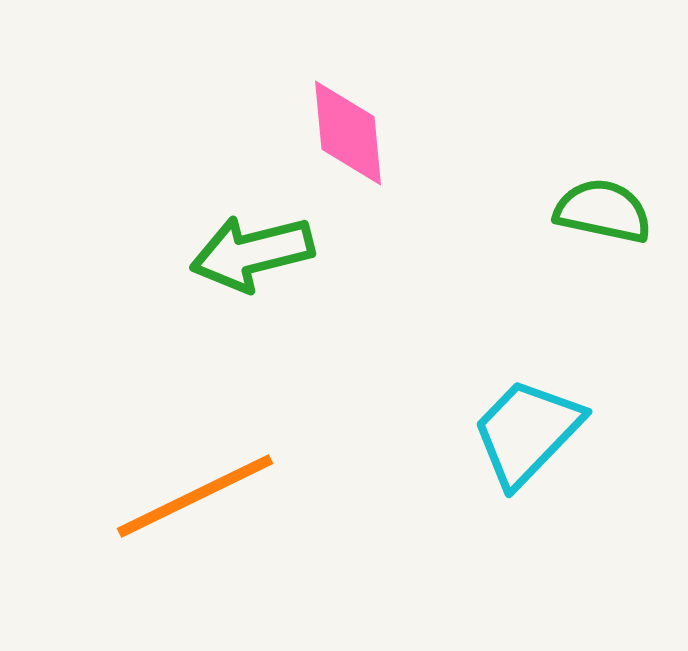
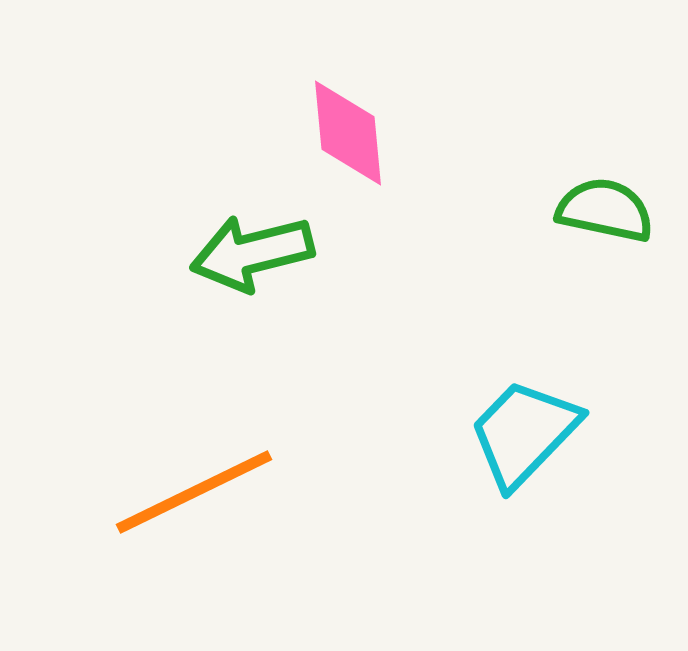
green semicircle: moved 2 px right, 1 px up
cyan trapezoid: moved 3 px left, 1 px down
orange line: moved 1 px left, 4 px up
